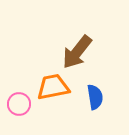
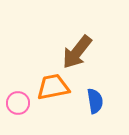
blue semicircle: moved 4 px down
pink circle: moved 1 px left, 1 px up
